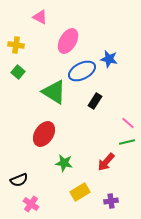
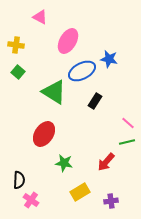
black semicircle: rotated 66 degrees counterclockwise
pink cross: moved 4 px up
